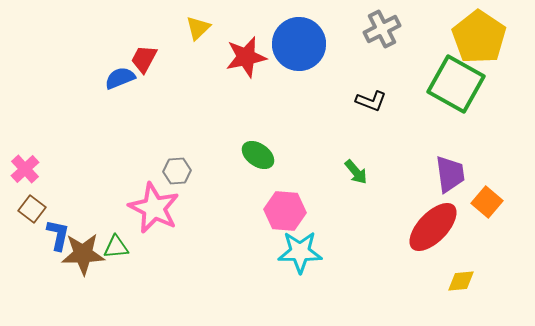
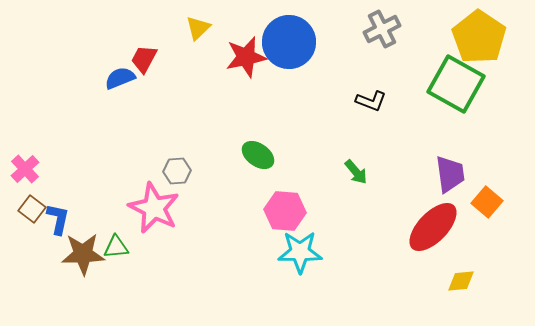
blue circle: moved 10 px left, 2 px up
blue L-shape: moved 16 px up
